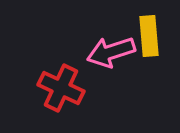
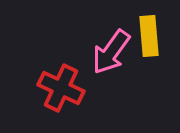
pink arrow: rotated 36 degrees counterclockwise
